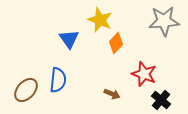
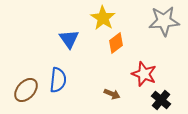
yellow star: moved 3 px right, 2 px up; rotated 10 degrees clockwise
orange diamond: rotated 10 degrees clockwise
